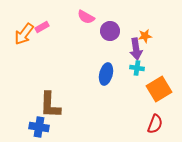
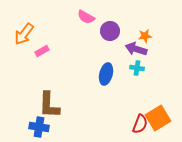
pink rectangle: moved 24 px down
purple arrow: rotated 115 degrees clockwise
orange square: moved 1 px left, 29 px down
brown L-shape: moved 1 px left
red semicircle: moved 15 px left
